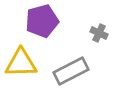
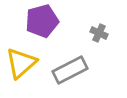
yellow triangle: rotated 40 degrees counterclockwise
gray rectangle: moved 1 px left, 1 px up
